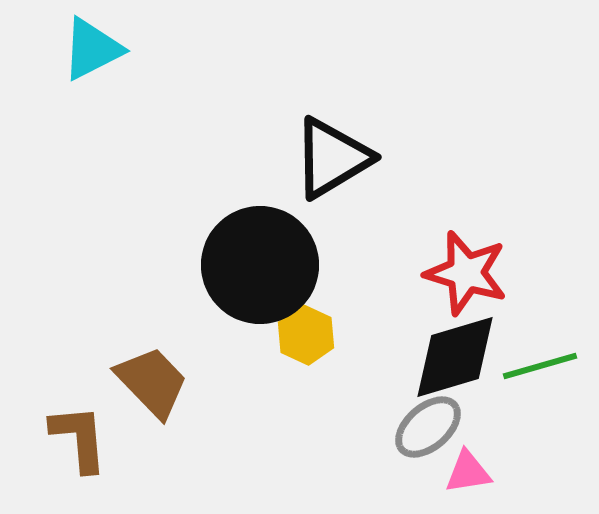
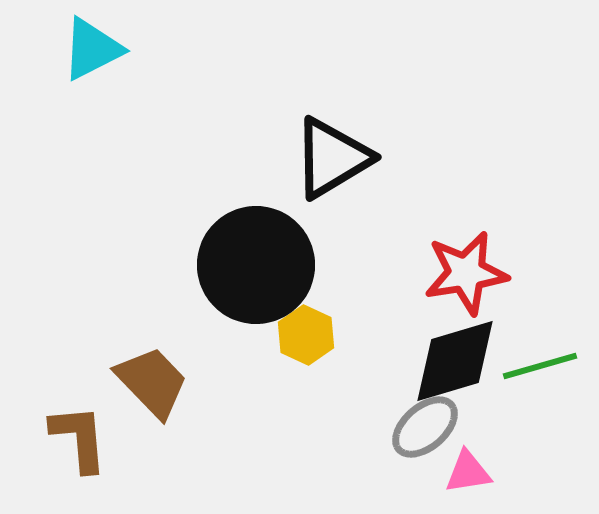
black circle: moved 4 px left
red star: rotated 26 degrees counterclockwise
black diamond: moved 4 px down
gray ellipse: moved 3 px left
